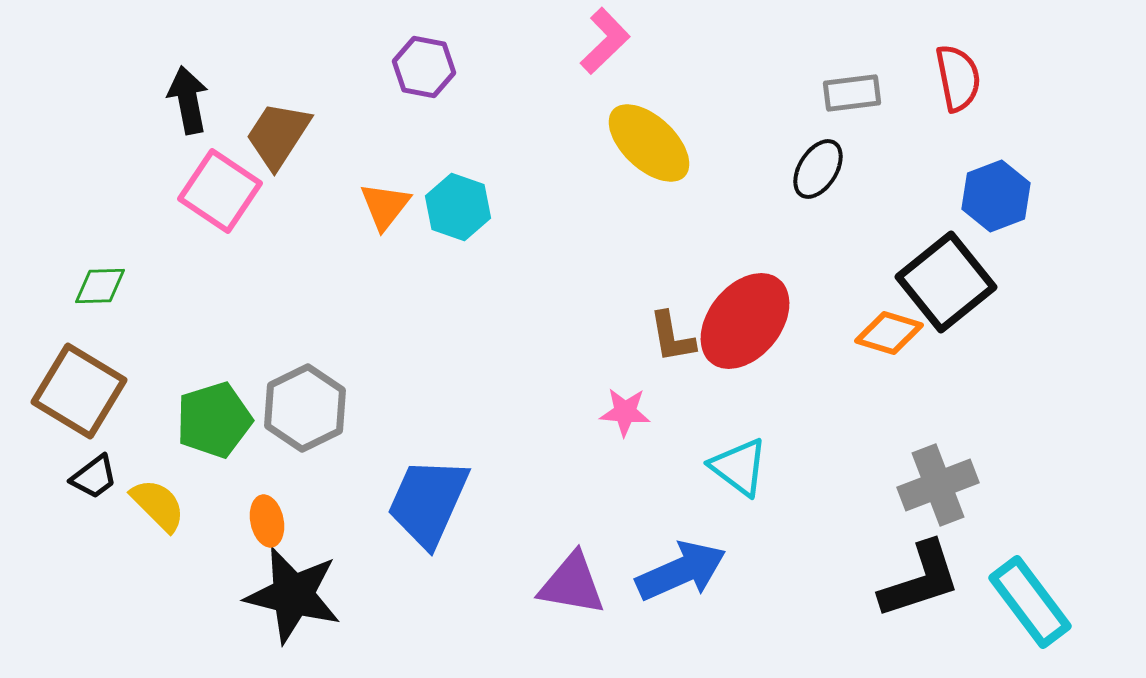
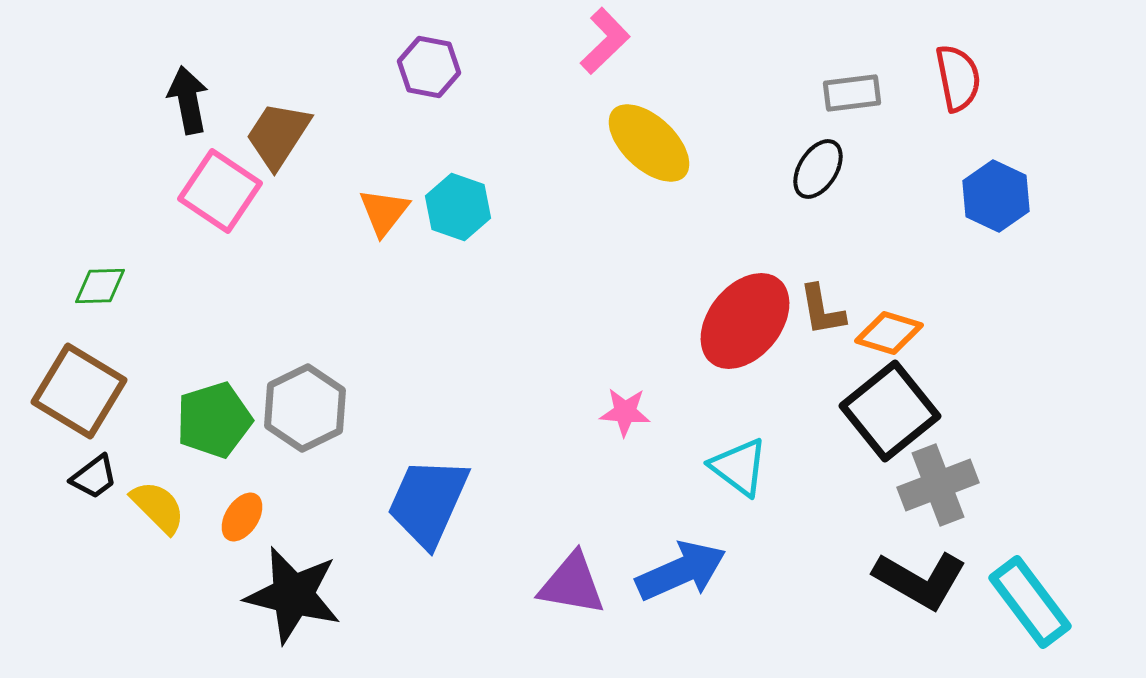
purple hexagon: moved 5 px right
blue hexagon: rotated 14 degrees counterclockwise
orange triangle: moved 1 px left, 6 px down
black square: moved 56 px left, 129 px down
brown L-shape: moved 150 px right, 27 px up
yellow semicircle: moved 2 px down
orange ellipse: moved 25 px left, 4 px up; rotated 45 degrees clockwise
black L-shape: rotated 48 degrees clockwise
